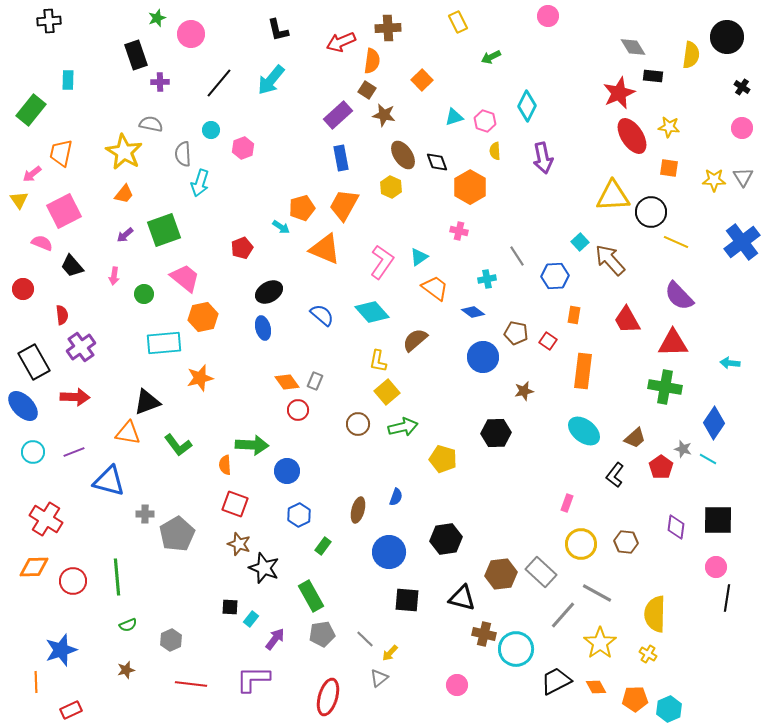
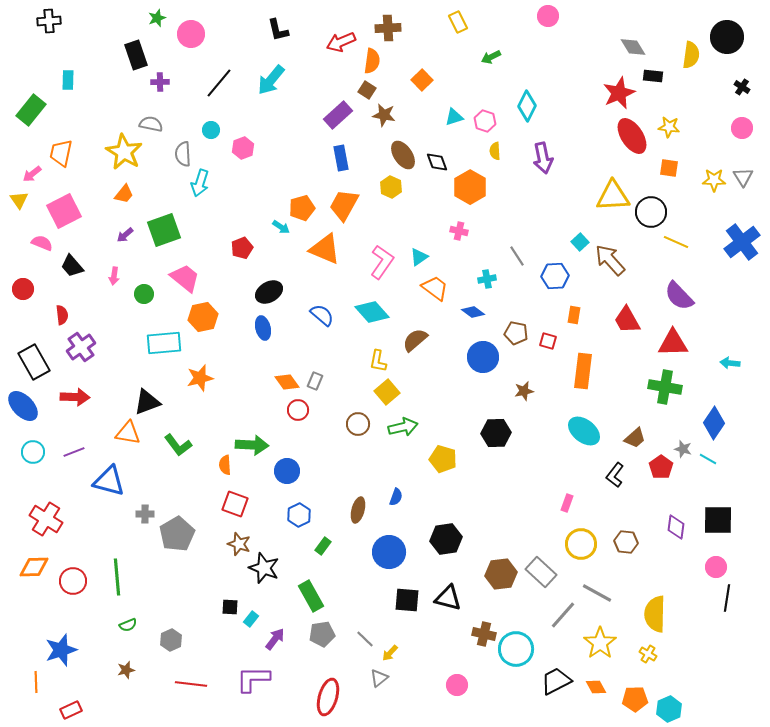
red square at (548, 341): rotated 18 degrees counterclockwise
black triangle at (462, 598): moved 14 px left
